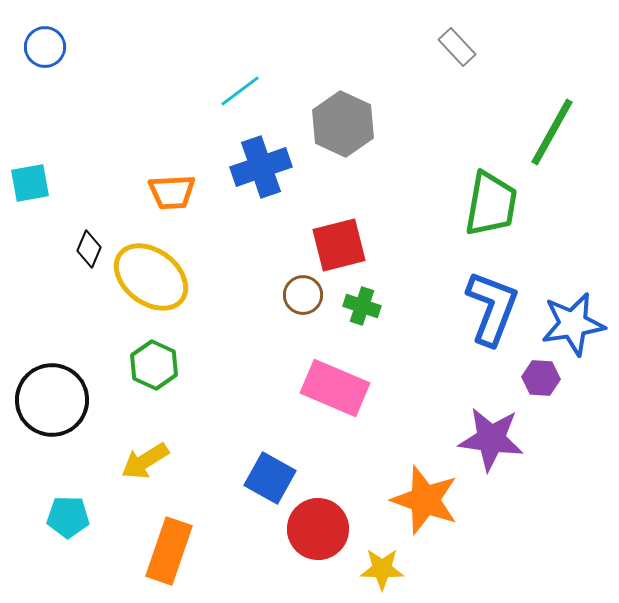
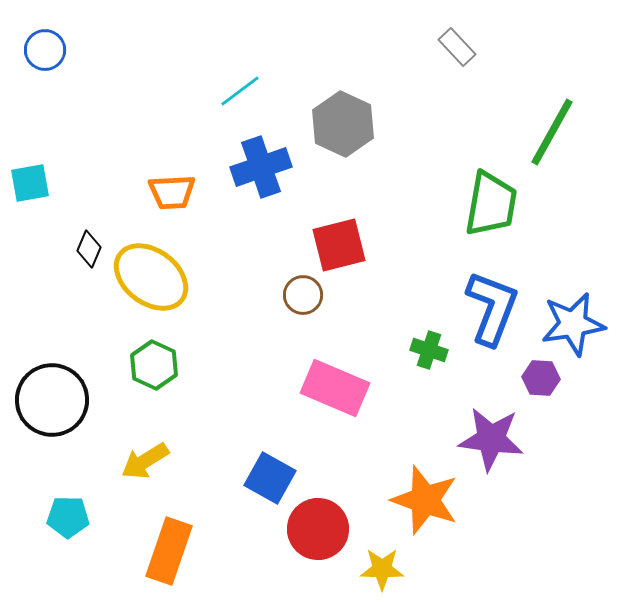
blue circle: moved 3 px down
green cross: moved 67 px right, 44 px down
